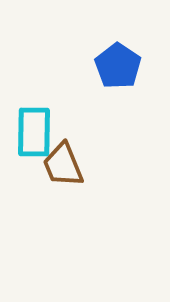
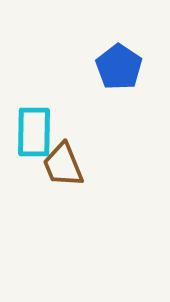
blue pentagon: moved 1 px right, 1 px down
